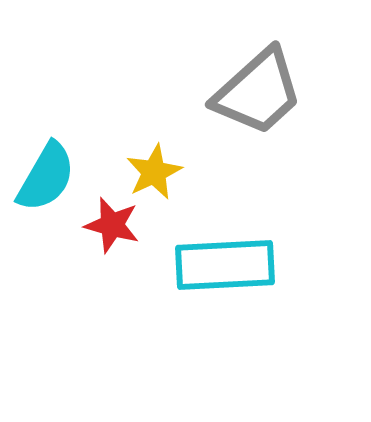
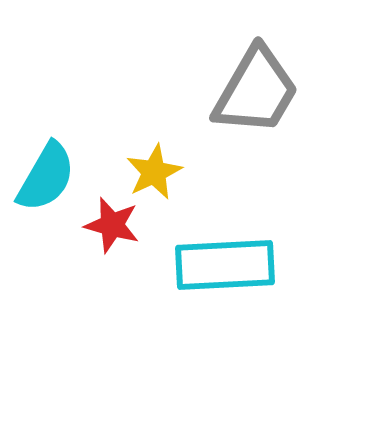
gray trapezoid: moved 2 px left, 1 px up; rotated 18 degrees counterclockwise
